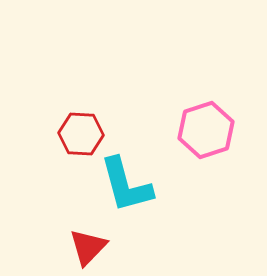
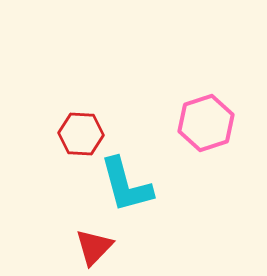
pink hexagon: moved 7 px up
red triangle: moved 6 px right
